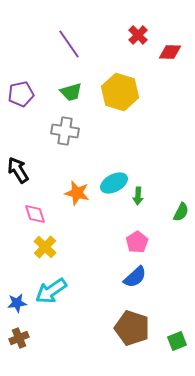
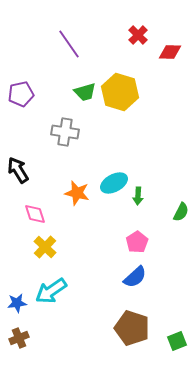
green trapezoid: moved 14 px right
gray cross: moved 1 px down
